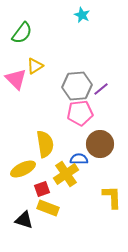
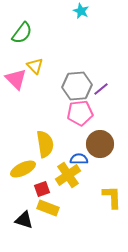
cyan star: moved 1 px left, 4 px up
yellow triangle: rotated 42 degrees counterclockwise
yellow cross: moved 2 px right, 1 px down
